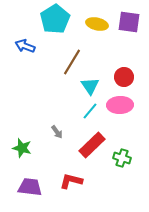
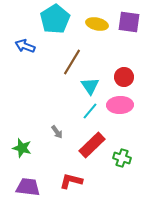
purple trapezoid: moved 2 px left
